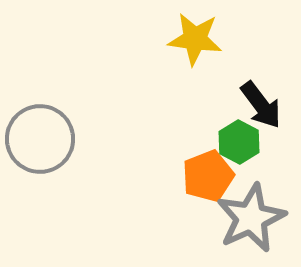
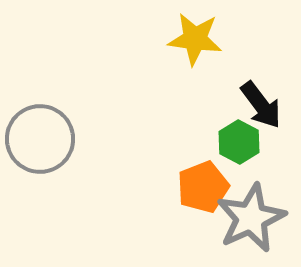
orange pentagon: moved 5 px left, 11 px down
